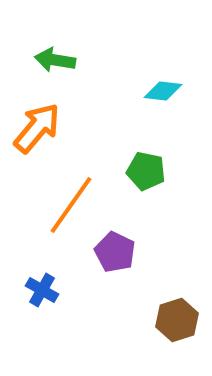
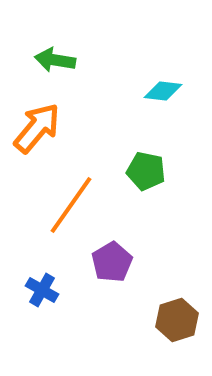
purple pentagon: moved 3 px left, 10 px down; rotated 15 degrees clockwise
